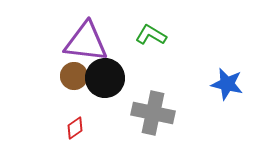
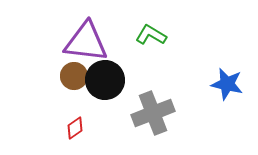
black circle: moved 2 px down
gray cross: rotated 33 degrees counterclockwise
